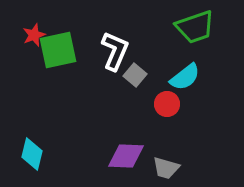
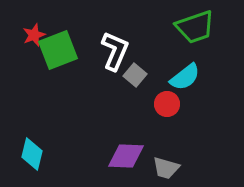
green square: rotated 9 degrees counterclockwise
